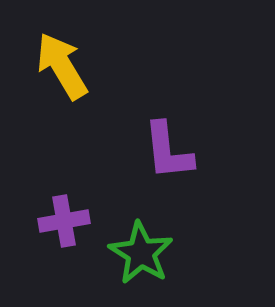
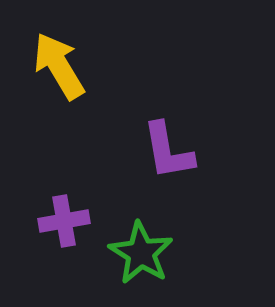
yellow arrow: moved 3 px left
purple L-shape: rotated 4 degrees counterclockwise
